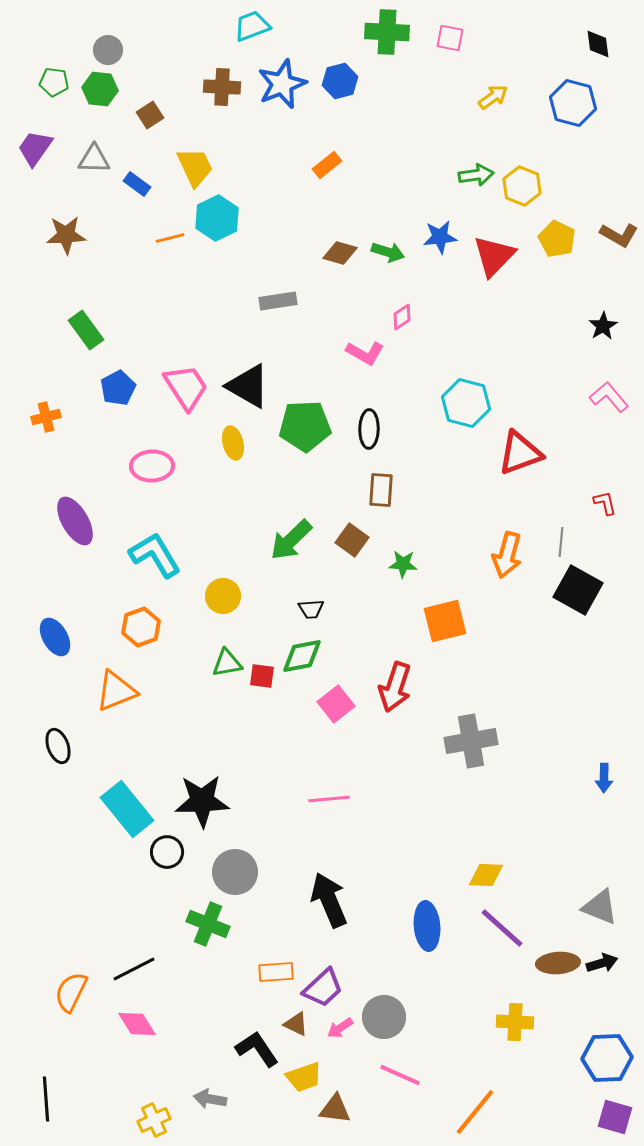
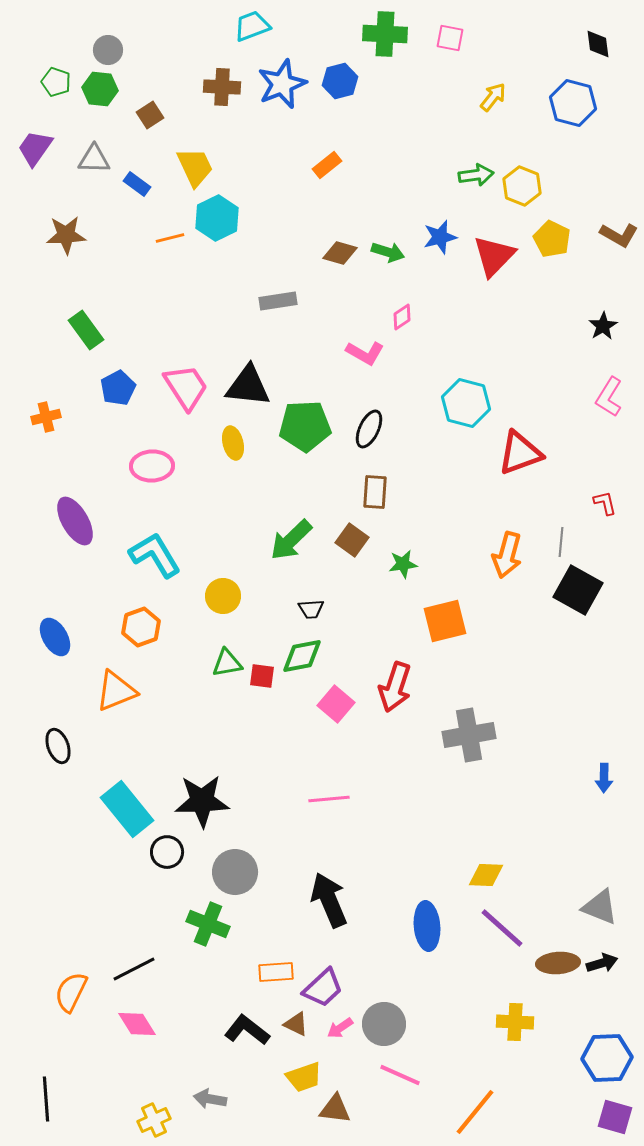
green cross at (387, 32): moved 2 px left, 2 px down
green pentagon at (54, 82): moved 2 px right; rotated 12 degrees clockwise
yellow arrow at (493, 97): rotated 16 degrees counterclockwise
blue star at (440, 237): rotated 8 degrees counterclockwise
yellow pentagon at (557, 239): moved 5 px left
black triangle at (248, 386): rotated 24 degrees counterclockwise
pink L-shape at (609, 397): rotated 108 degrees counterclockwise
black ellipse at (369, 429): rotated 24 degrees clockwise
brown rectangle at (381, 490): moved 6 px left, 2 px down
green star at (403, 564): rotated 12 degrees counterclockwise
pink square at (336, 704): rotated 12 degrees counterclockwise
gray cross at (471, 741): moved 2 px left, 6 px up
gray circle at (384, 1017): moved 7 px down
black L-shape at (257, 1049): moved 10 px left, 19 px up; rotated 18 degrees counterclockwise
